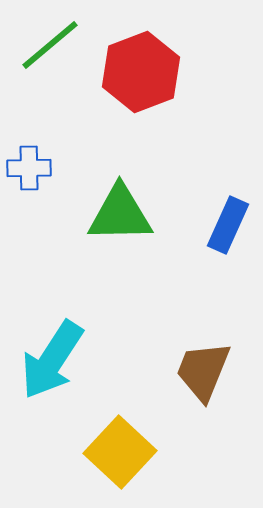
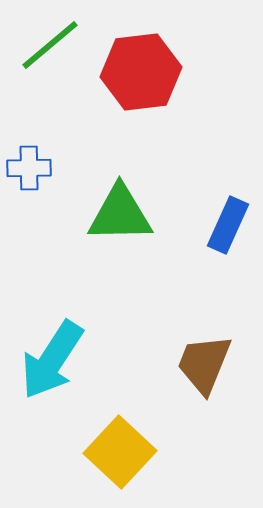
red hexagon: rotated 14 degrees clockwise
brown trapezoid: moved 1 px right, 7 px up
